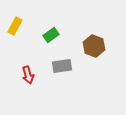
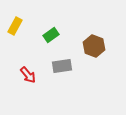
red arrow: rotated 24 degrees counterclockwise
